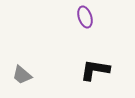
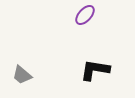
purple ellipse: moved 2 px up; rotated 60 degrees clockwise
